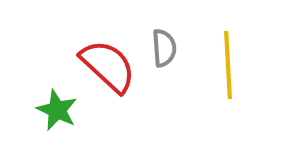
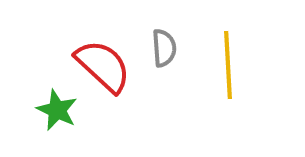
red semicircle: moved 5 px left
